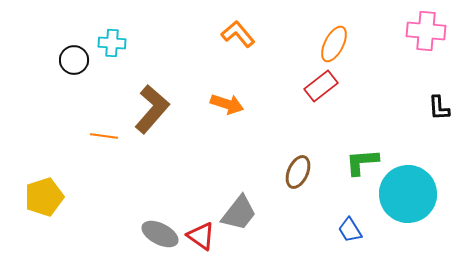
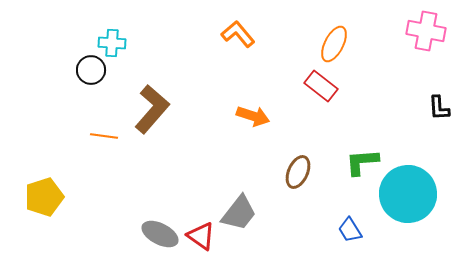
pink cross: rotated 6 degrees clockwise
black circle: moved 17 px right, 10 px down
red rectangle: rotated 76 degrees clockwise
orange arrow: moved 26 px right, 12 px down
